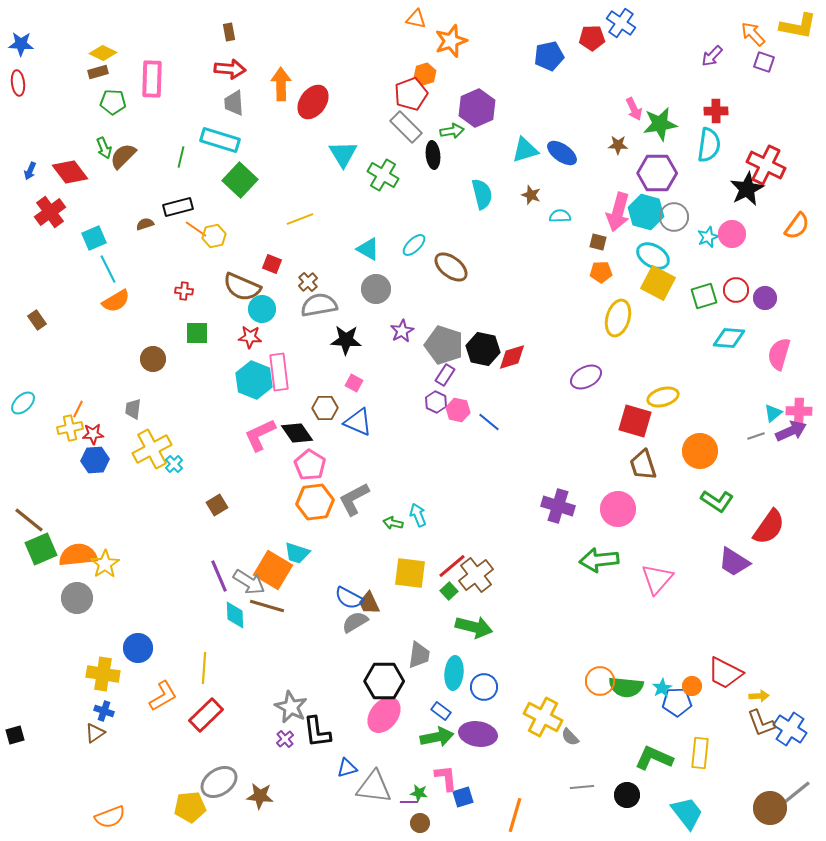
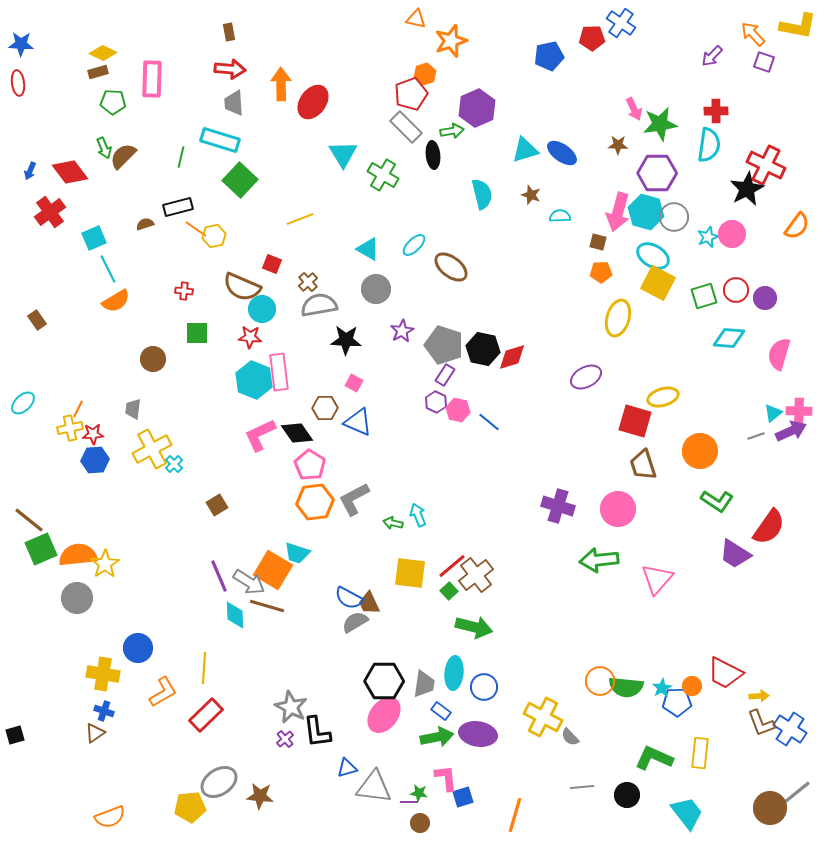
purple trapezoid at (734, 562): moved 1 px right, 8 px up
gray trapezoid at (419, 655): moved 5 px right, 29 px down
orange L-shape at (163, 696): moved 4 px up
